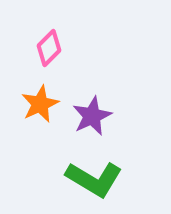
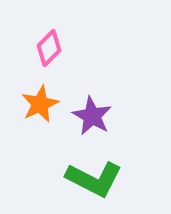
purple star: rotated 18 degrees counterclockwise
green L-shape: rotated 4 degrees counterclockwise
